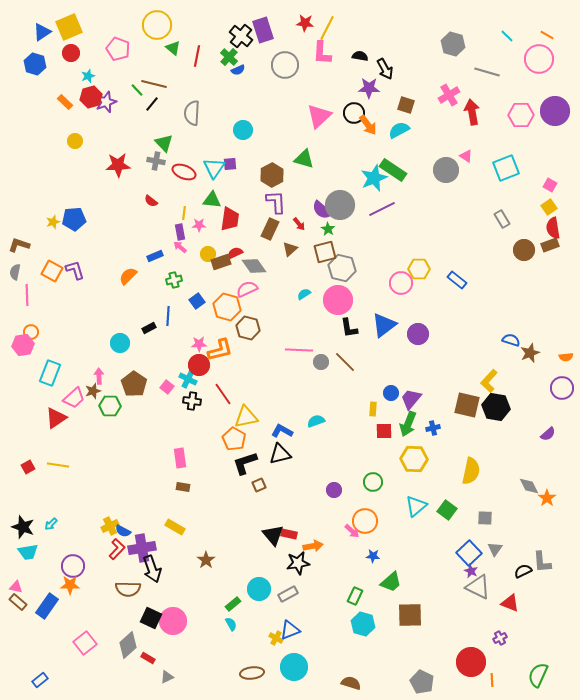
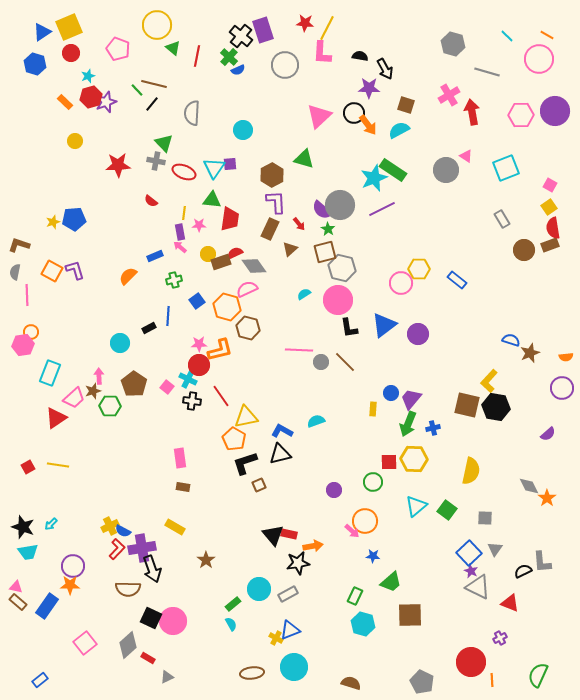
red line at (223, 394): moved 2 px left, 2 px down
red square at (384, 431): moved 5 px right, 31 px down
